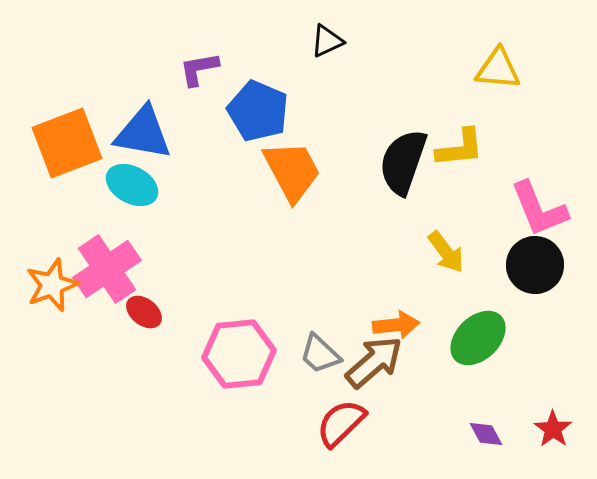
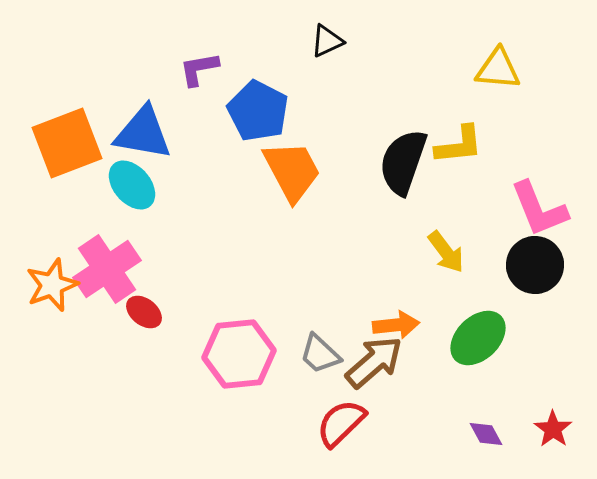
blue pentagon: rotated 4 degrees clockwise
yellow L-shape: moved 1 px left, 3 px up
cyan ellipse: rotated 21 degrees clockwise
